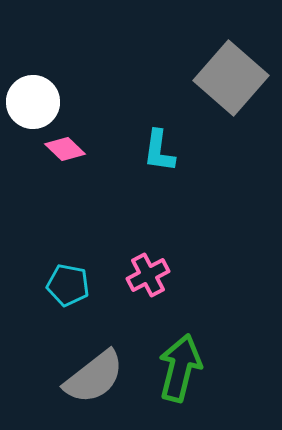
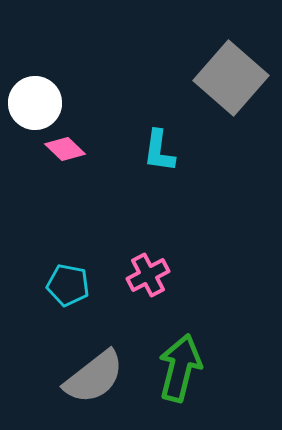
white circle: moved 2 px right, 1 px down
